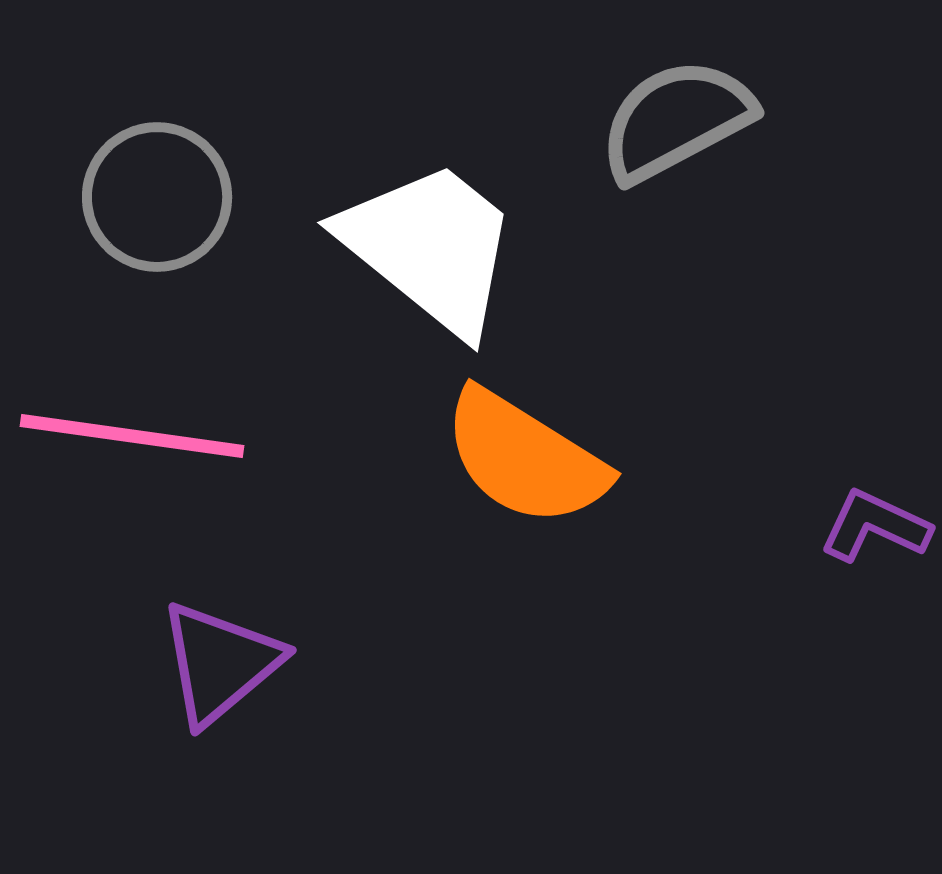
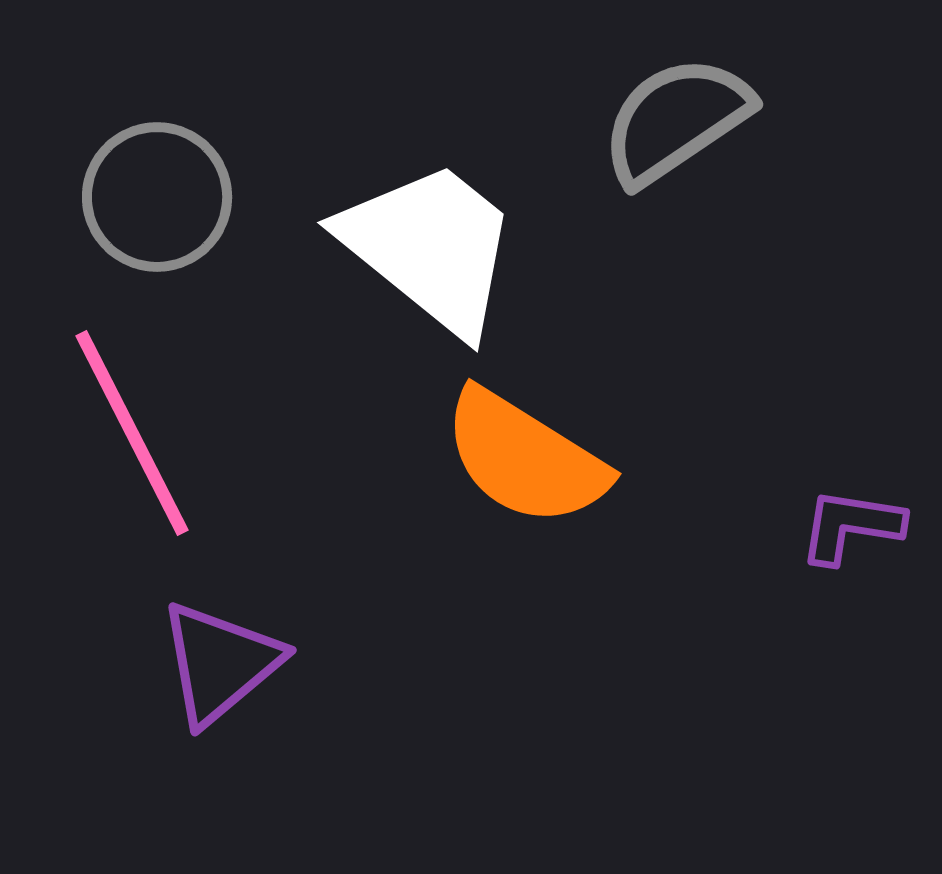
gray semicircle: rotated 6 degrees counterclockwise
pink line: moved 3 px up; rotated 55 degrees clockwise
purple L-shape: moved 24 px left; rotated 16 degrees counterclockwise
